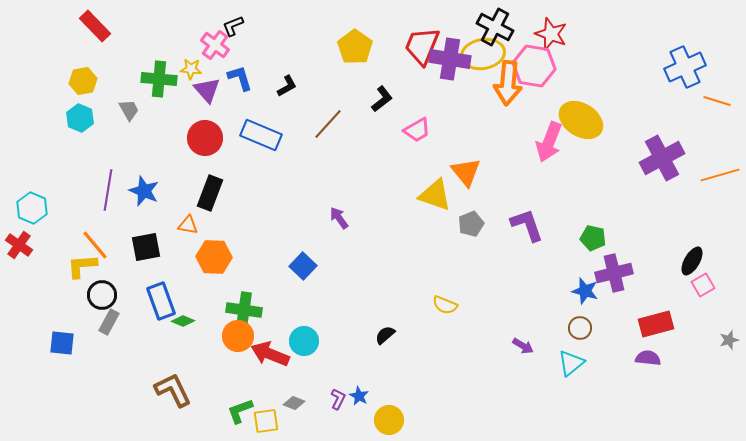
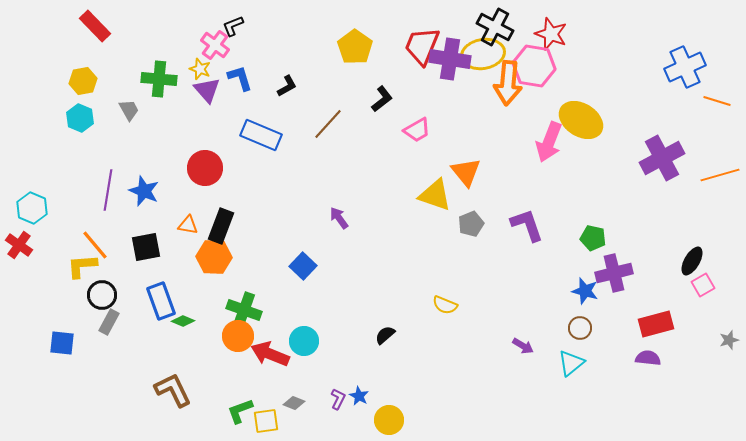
yellow star at (191, 69): moved 9 px right; rotated 15 degrees clockwise
red circle at (205, 138): moved 30 px down
black rectangle at (210, 193): moved 11 px right, 33 px down
green cross at (244, 310): rotated 12 degrees clockwise
